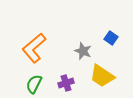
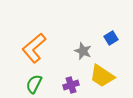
blue square: rotated 24 degrees clockwise
purple cross: moved 5 px right, 2 px down
